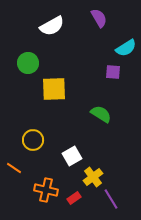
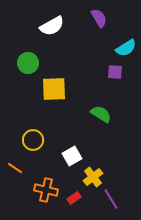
purple square: moved 2 px right
orange line: moved 1 px right
